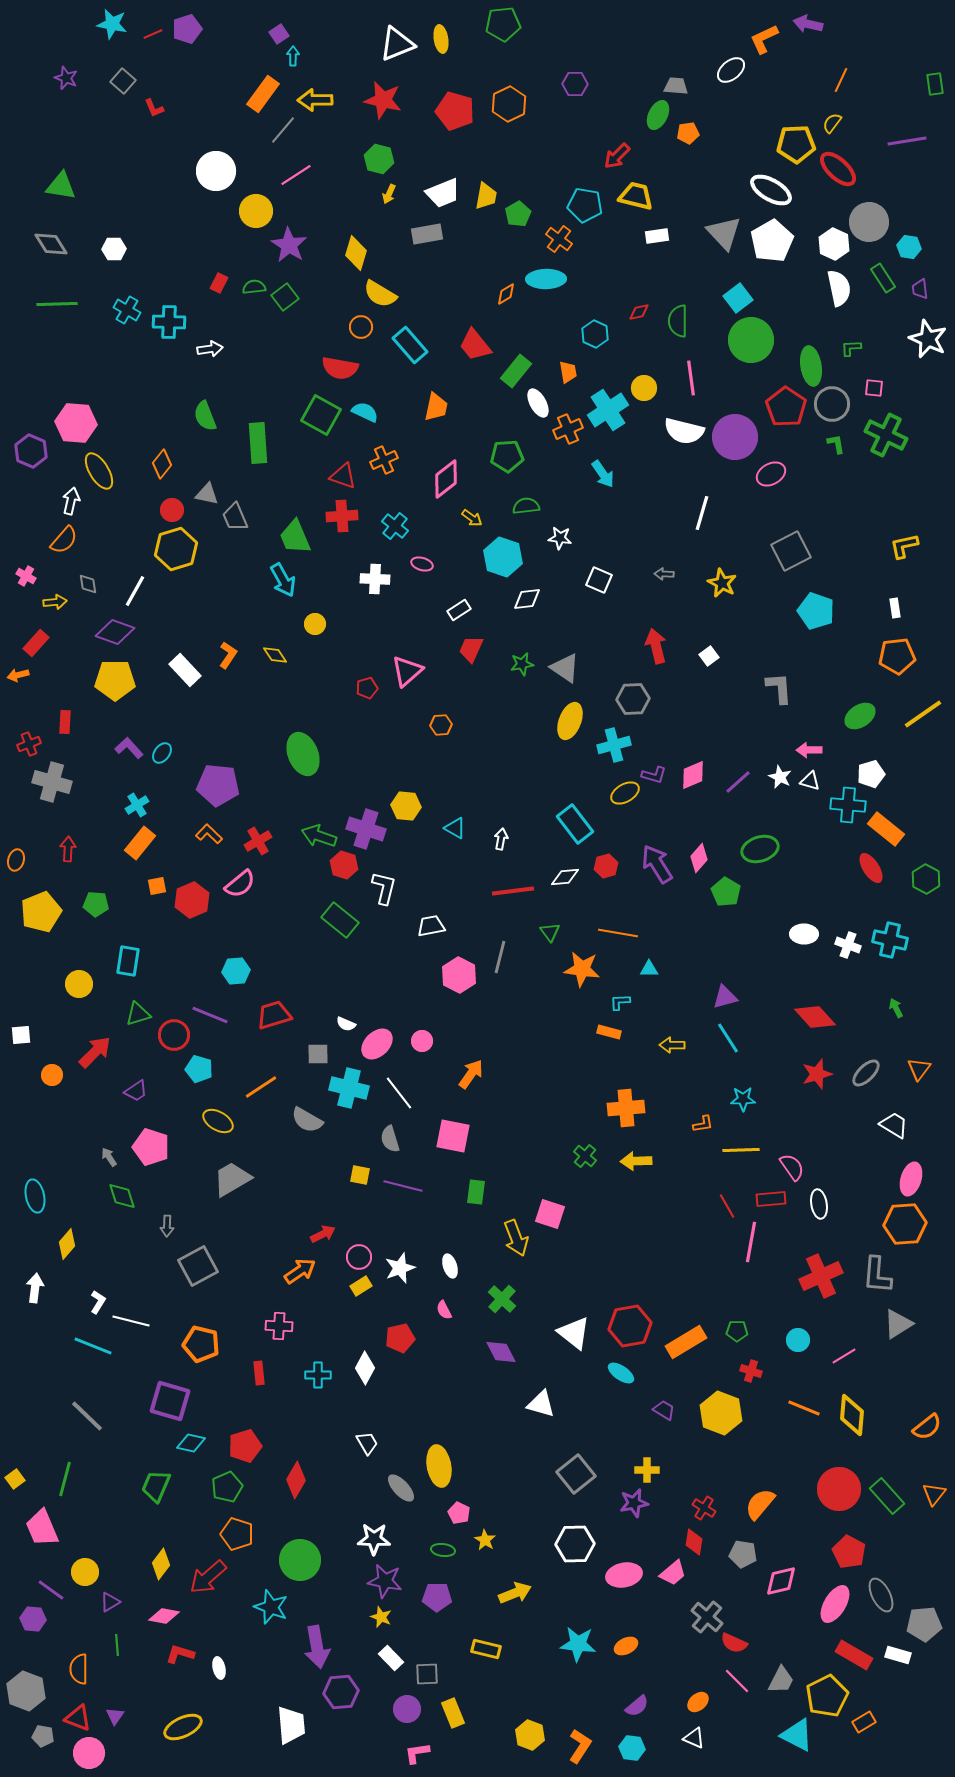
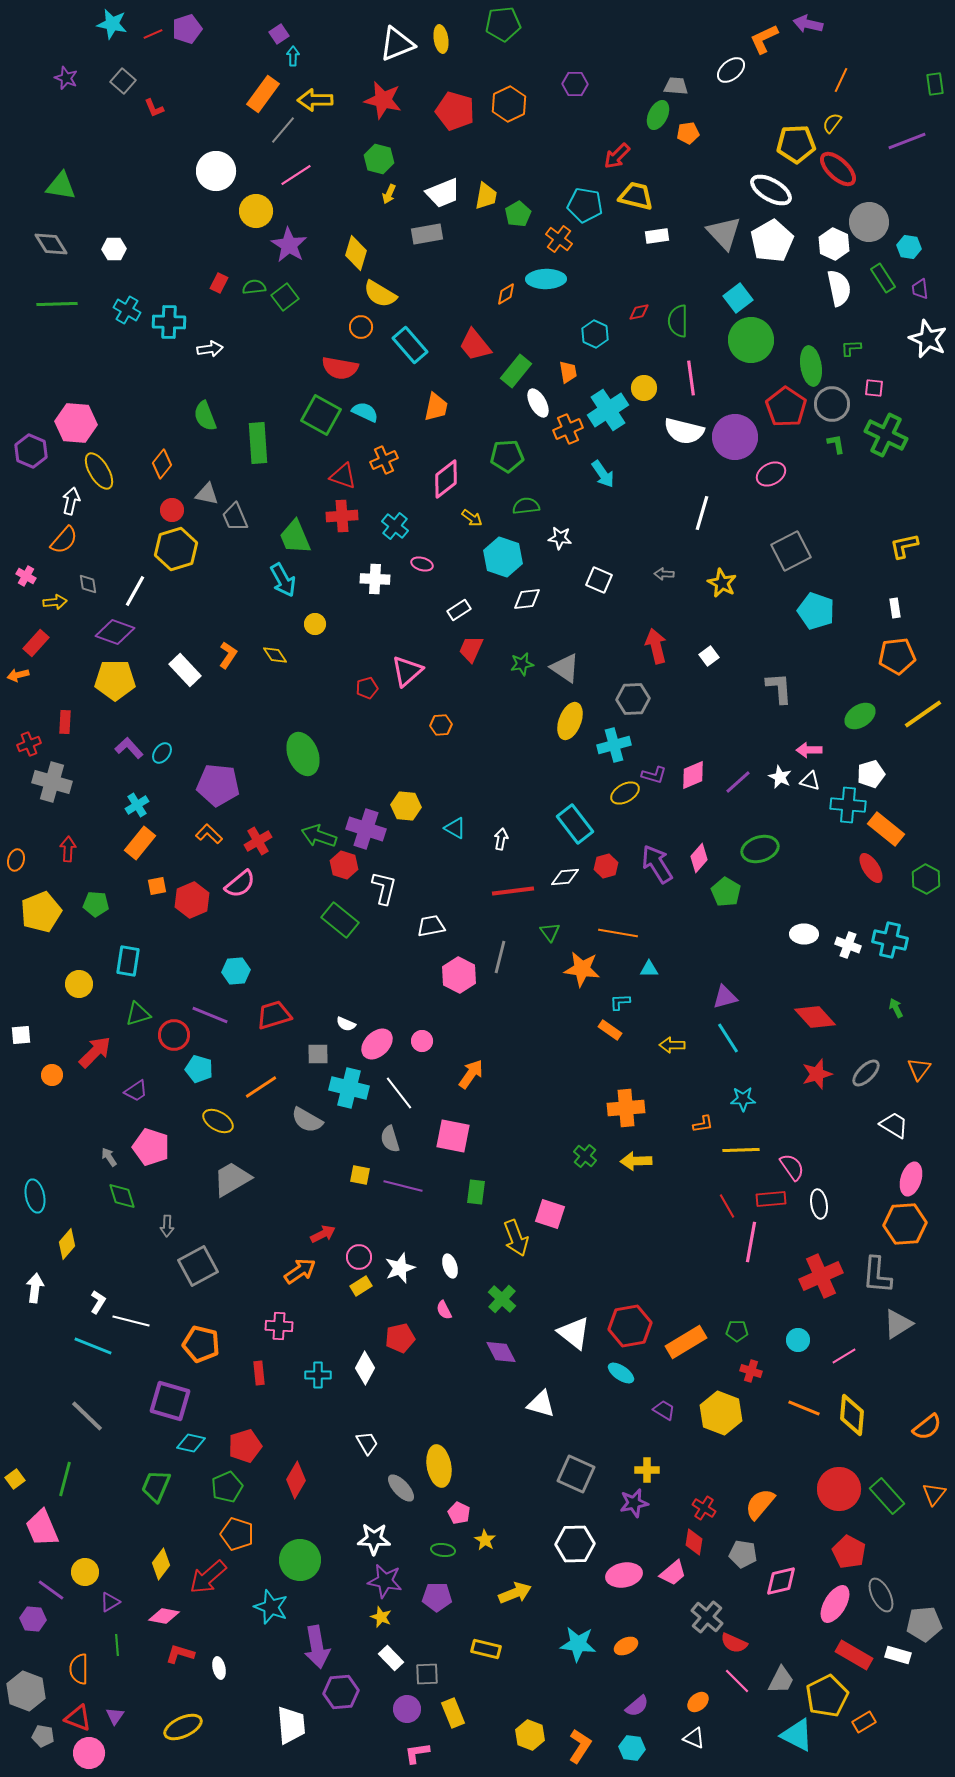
purple line at (907, 141): rotated 12 degrees counterclockwise
orange rectangle at (609, 1032): moved 1 px right, 2 px up; rotated 20 degrees clockwise
gray square at (576, 1474): rotated 27 degrees counterclockwise
